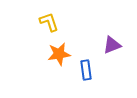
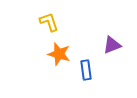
orange star: rotated 25 degrees clockwise
